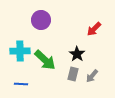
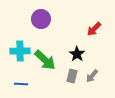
purple circle: moved 1 px up
gray rectangle: moved 1 px left, 2 px down
